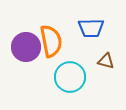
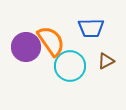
orange semicircle: rotated 24 degrees counterclockwise
brown triangle: rotated 42 degrees counterclockwise
cyan circle: moved 11 px up
